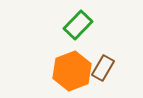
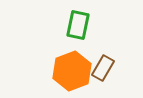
green rectangle: rotated 32 degrees counterclockwise
